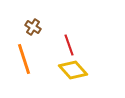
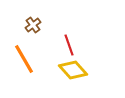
brown cross: moved 2 px up; rotated 21 degrees clockwise
orange line: rotated 12 degrees counterclockwise
